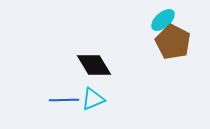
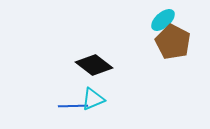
black diamond: rotated 21 degrees counterclockwise
blue line: moved 9 px right, 6 px down
